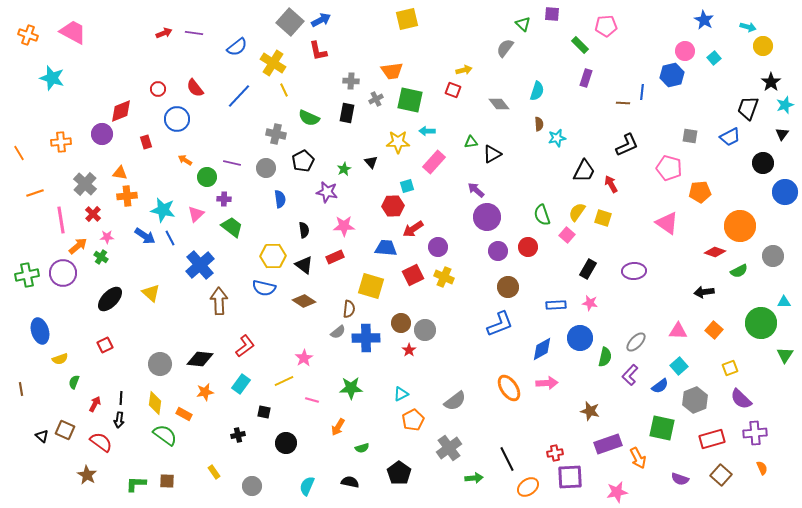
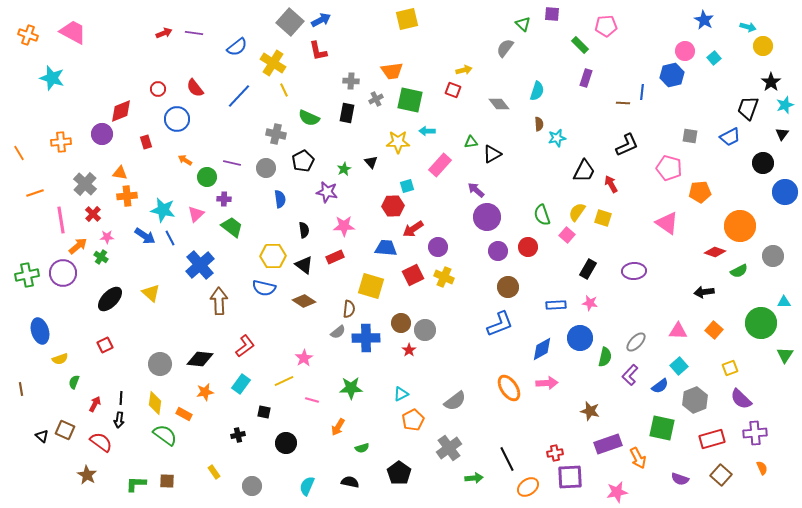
pink rectangle at (434, 162): moved 6 px right, 3 px down
